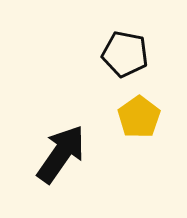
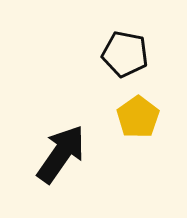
yellow pentagon: moved 1 px left
